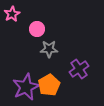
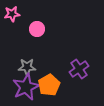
pink star: rotated 21 degrees clockwise
gray star: moved 22 px left, 18 px down
